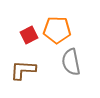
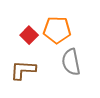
red square: rotated 18 degrees counterclockwise
